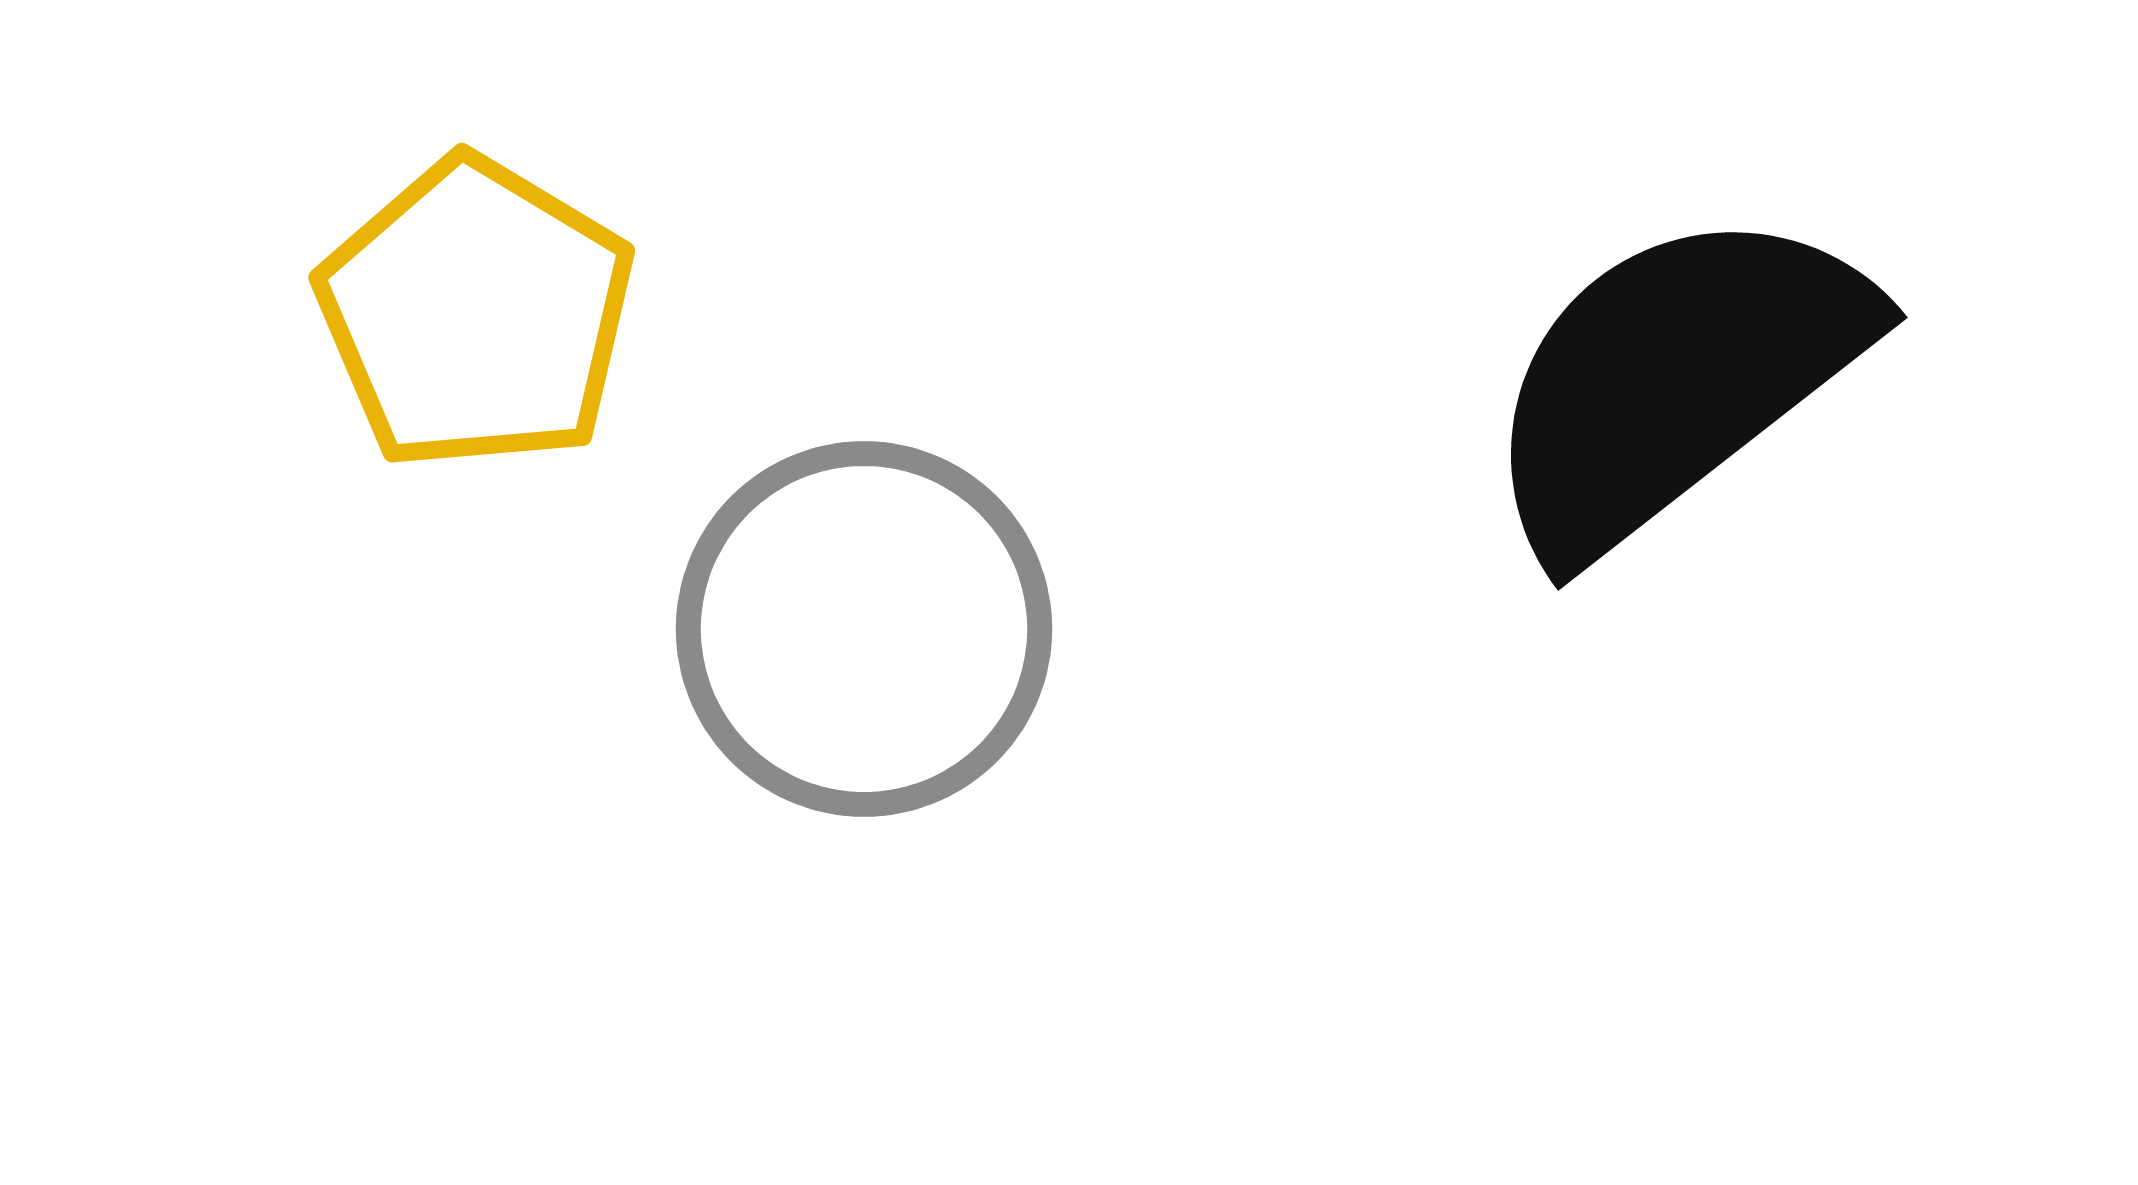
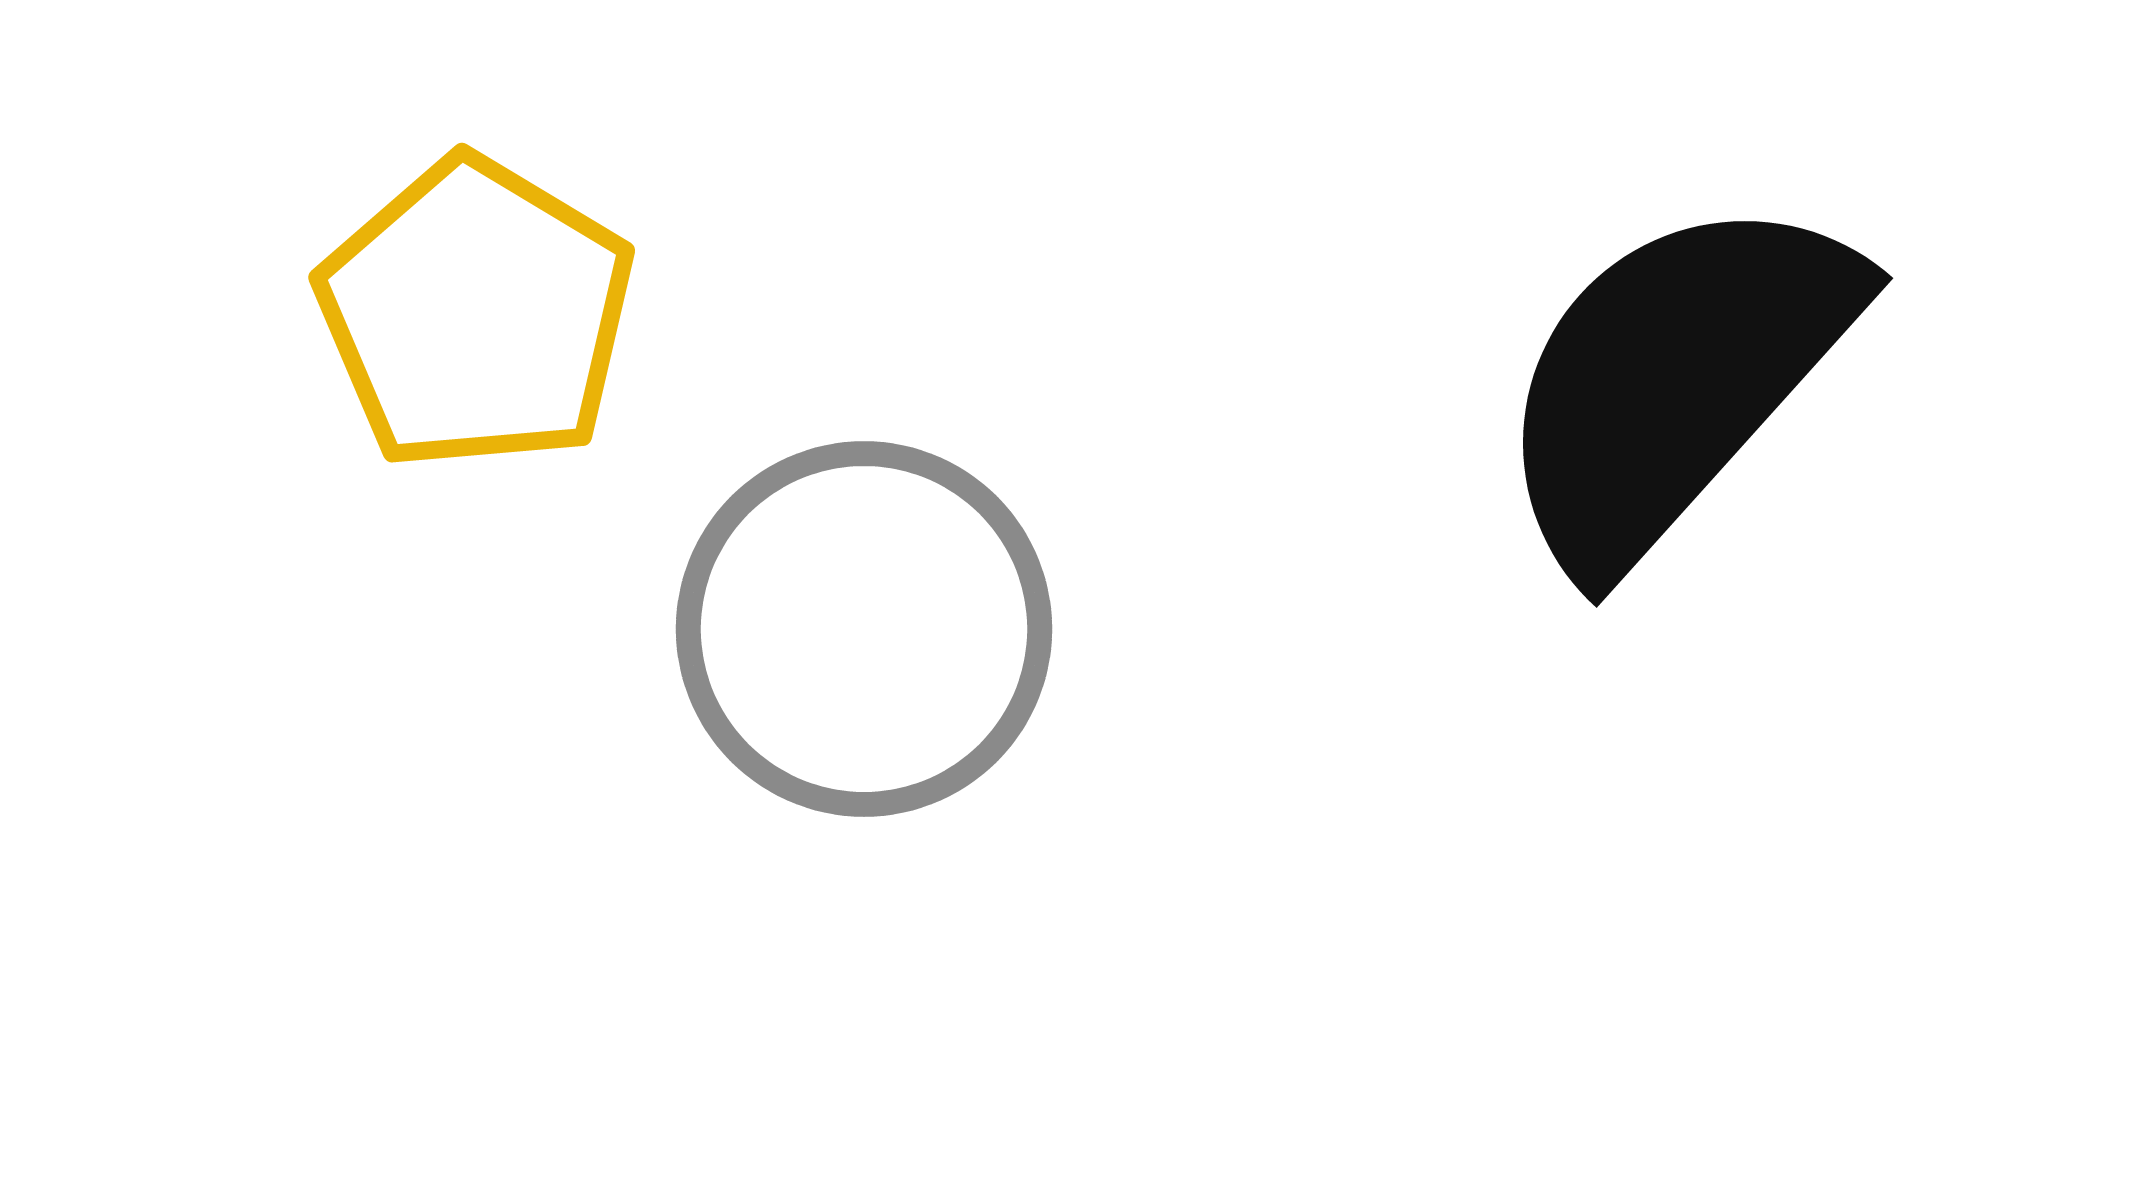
black semicircle: rotated 10 degrees counterclockwise
